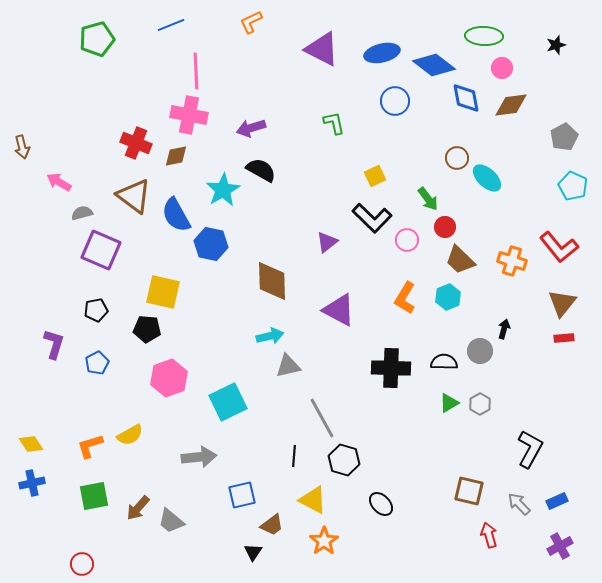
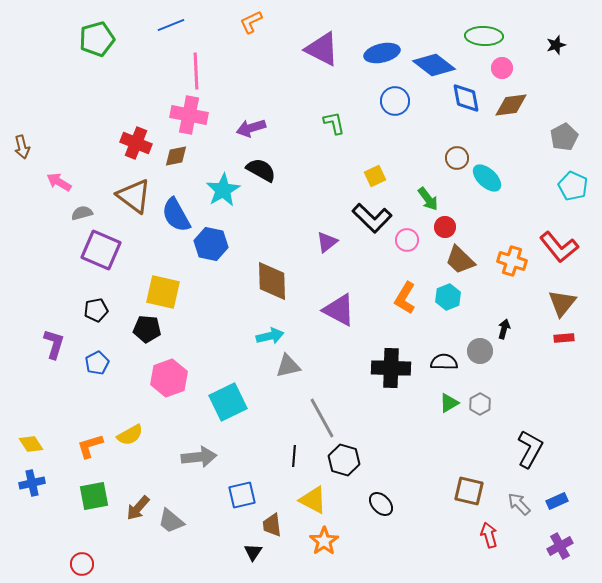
brown trapezoid at (272, 525): rotated 120 degrees clockwise
